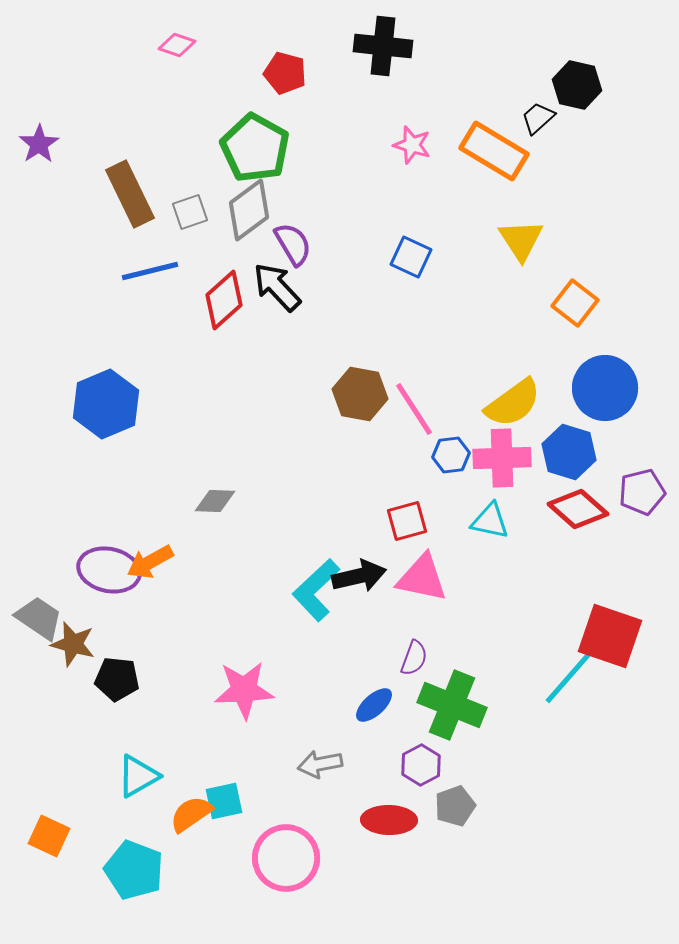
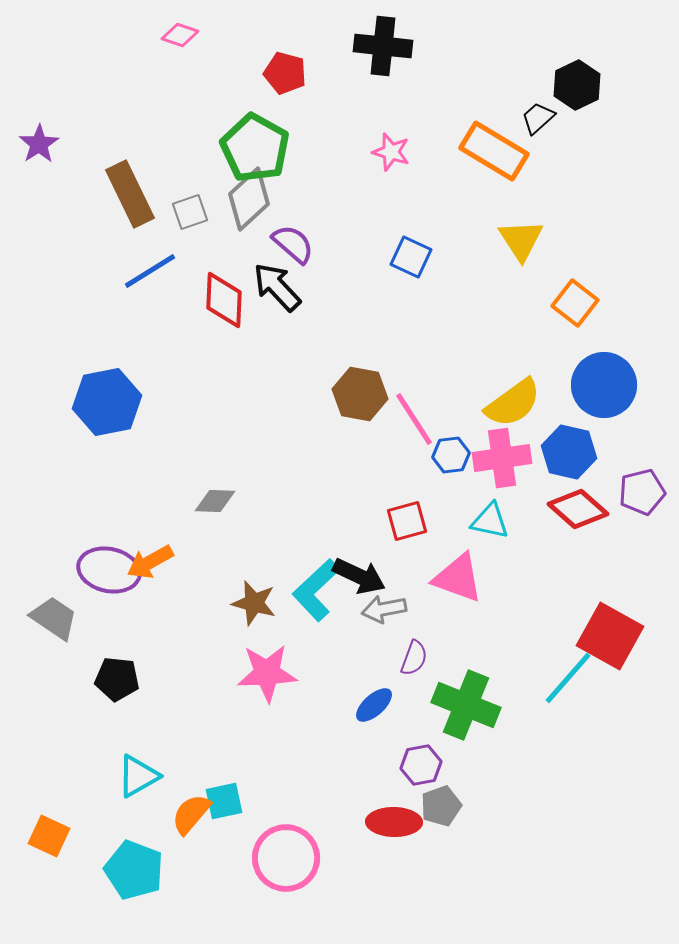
pink diamond at (177, 45): moved 3 px right, 10 px up
black hexagon at (577, 85): rotated 21 degrees clockwise
pink star at (412, 145): moved 21 px left, 7 px down
gray diamond at (249, 210): moved 11 px up; rotated 6 degrees counterclockwise
purple semicircle at (293, 244): rotated 18 degrees counterclockwise
blue line at (150, 271): rotated 18 degrees counterclockwise
red diamond at (224, 300): rotated 46 degrees counterclockwise
blue circle at (605, 388): moved 1 px left, 3 px up
blue hexagon at (106, 404): moved 1 px right, 2 px up; rotated 12 degrees clockwise
pink line at (414, 409): moved 10 px down
blue hexagon at (569, 452): rotated 4 degrees counterclockwise
pink cross at (502, 458): rotated 6 degrees counterclockwise
black arrow at (359, 576): rotated 38 degrees clockwise
pink triangle at (422, 578): moved 36 px right; rotated 8 degrees clockwise
gray trapezoid at (39, 618): moved 15 px right
red square at (610, 636): rotated 10 degrees clockwise
brown star at (73, 644): moved 181 px right, 41 px up
pink star at (244, 690): moved 23 px right, 17 px up
green cross at (452, 705): moved 14 px right
gray arrow at (320, 764): moved 64 px right, 155 px up
purple hexagon at (421, 765): rotated 18 degrees clockwise
gray pentagon at (455, 806): moved 14 px left
orange semicircle at (191, 814): rotated 15 degrees counterclockwise
red ellipse at (389, 820): moved 5 px right, 2 px down
